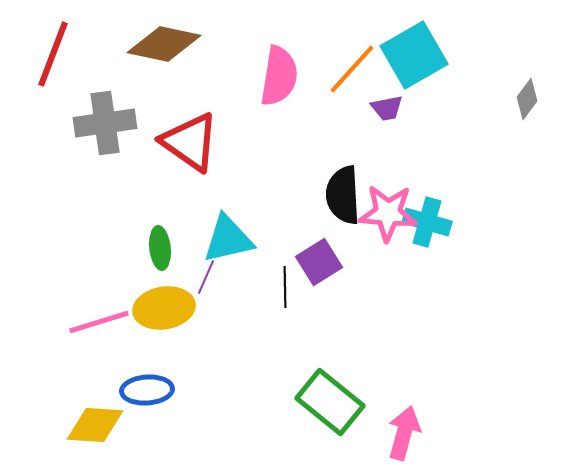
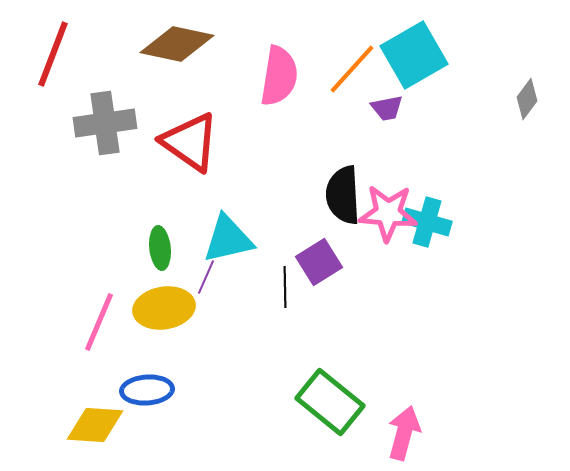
brown diamond: moved 13 px right
pink line: rotated 50 degrees counterclockwise
